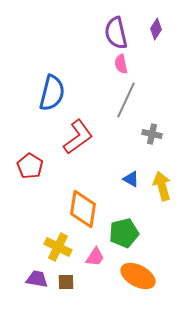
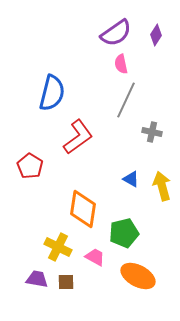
purple diamond: moved 6 px down
purple semicircle: rotated 112 degrees counterclockwise
gray cross: moved 2 px up
pink trapezoid: rotated 95 degrees counterclockwise
